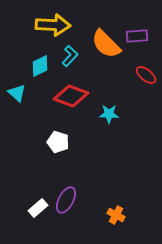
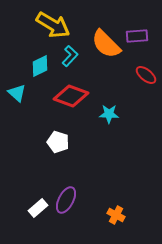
yellow arrow: rotated 28 degrees clockwise
